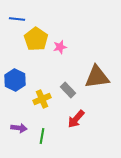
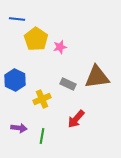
gray rectangle: moved 6 px up; rotated 21 degrees counterclockwise
